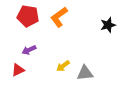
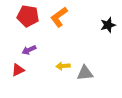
yellow arrow: rotated 32 degrees clockwise
